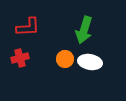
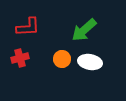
green arrow: rotated 32 degrees clockwise
orange circle: moved 3 px left
